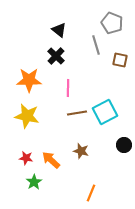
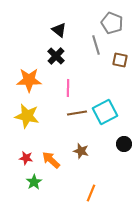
black circle: moved 1 px up
